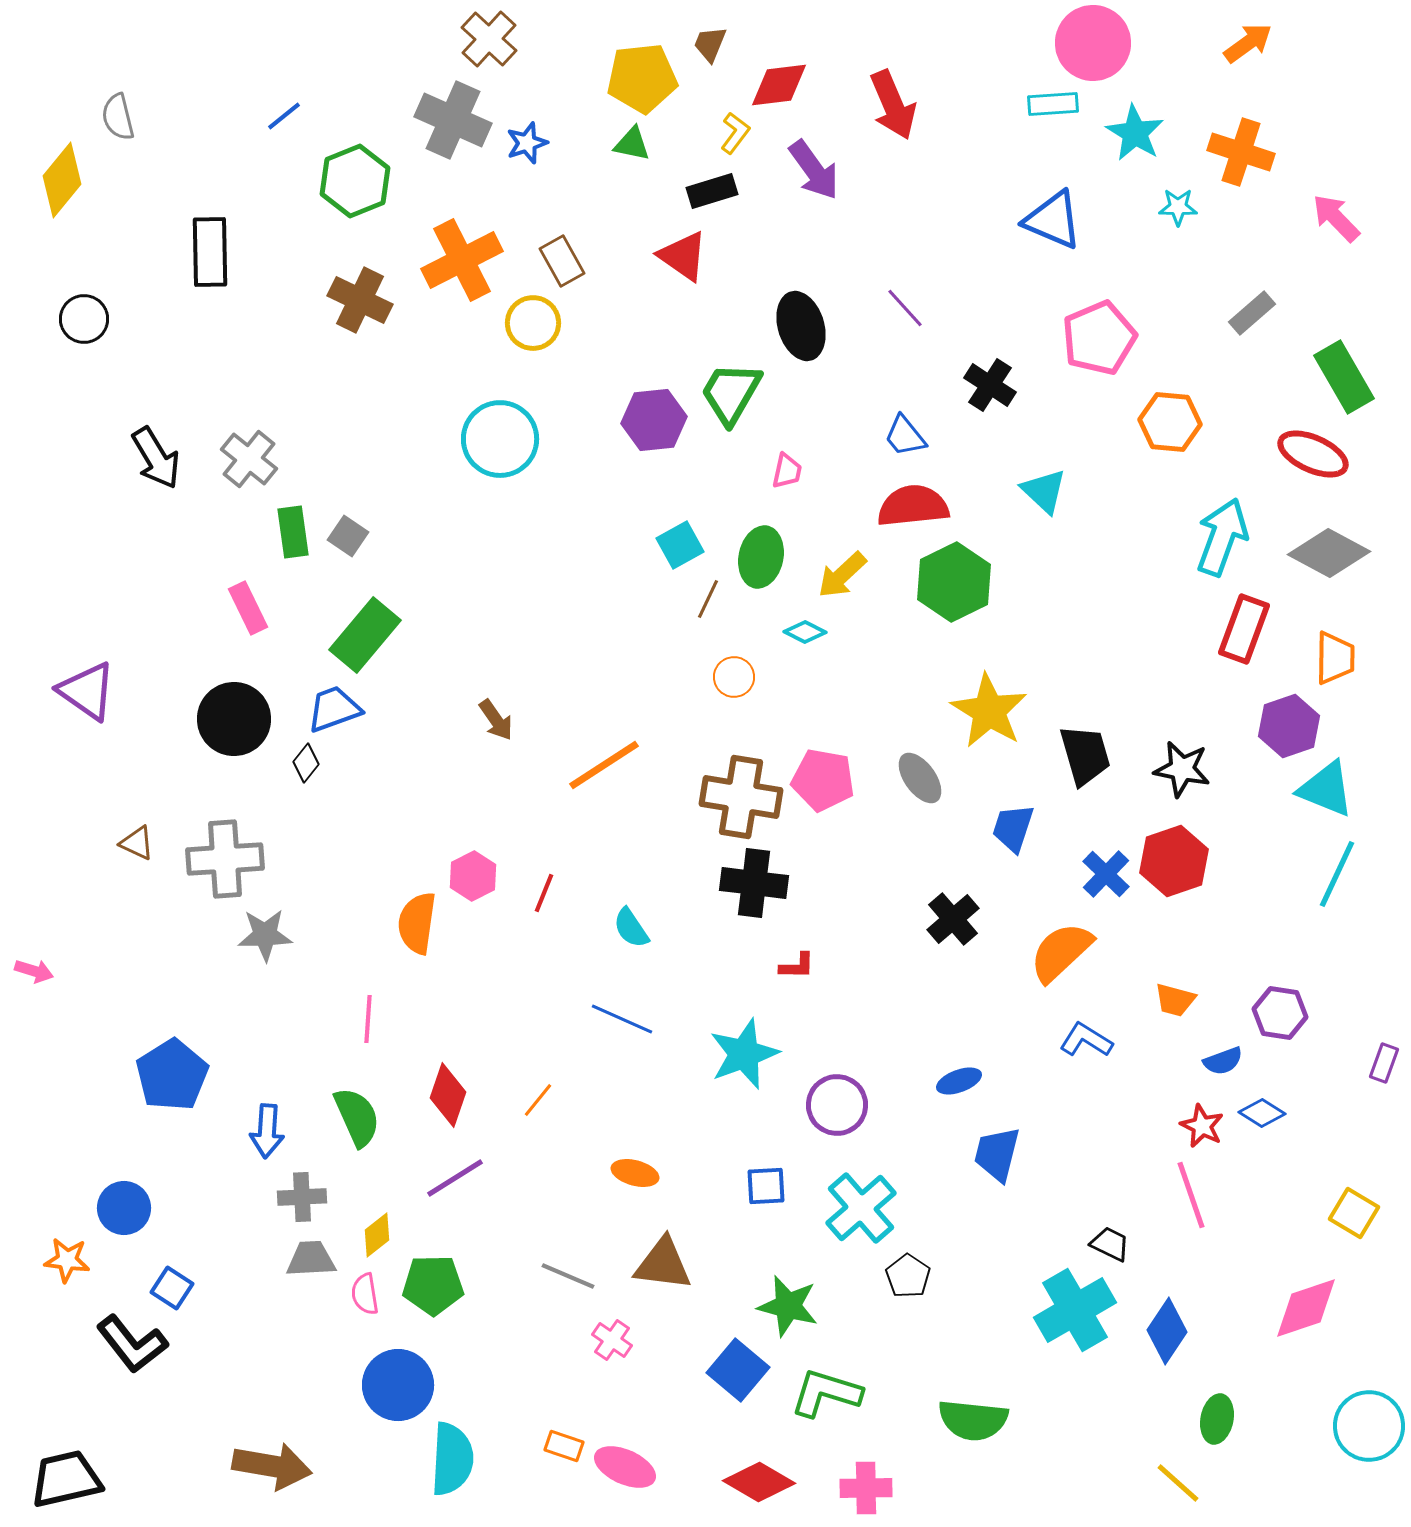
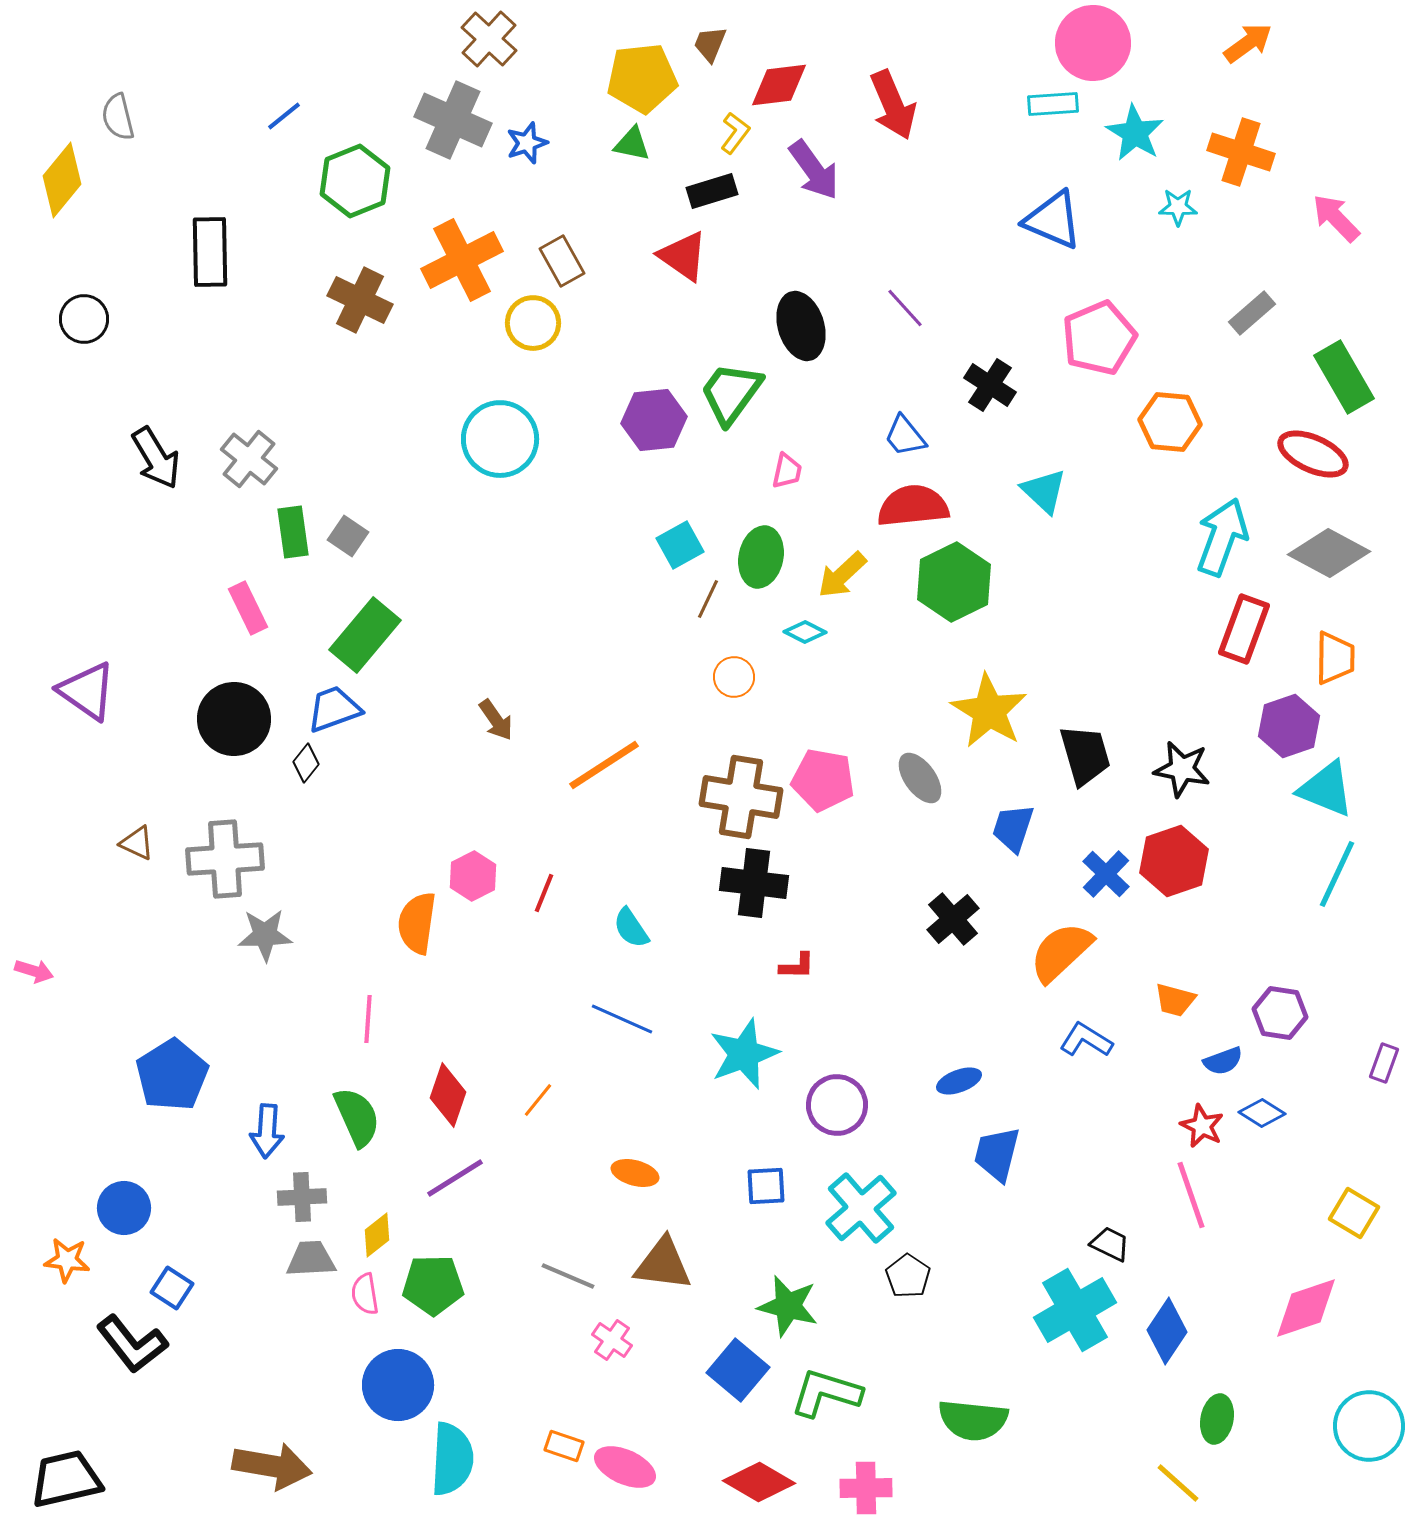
green trapezoid at (731, 393): rotated 6 degrees clockwise
